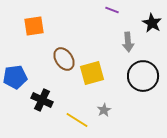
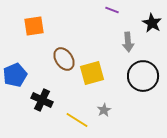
blue pentagon: moved 2 px up; rotated 15 degrees counterclockwise
